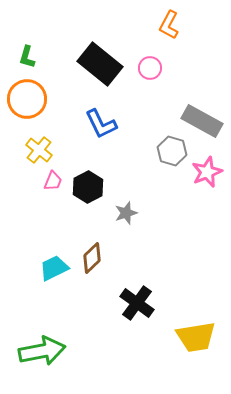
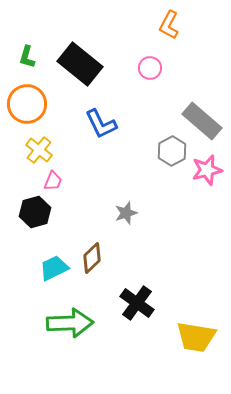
black rectangle: moved 20 px left
orange circle: moved 5 px down
gray rectangle: rotated 12 degrees clockwise
gray hexagon: rotated 16 degrees clockwise
pink star: moved 2 px up; rotated 8 degrees clockwise
black hexagon: moved 53 px left, 25 px down; rotated 12 degrees clockwise
yellow trapezoid: rotated 18 degrees clockwise
green arrow: moved 28 px right, 28 px up; rotated 9 degrees clockwise
